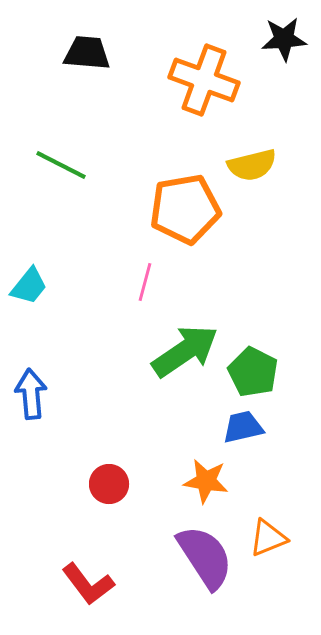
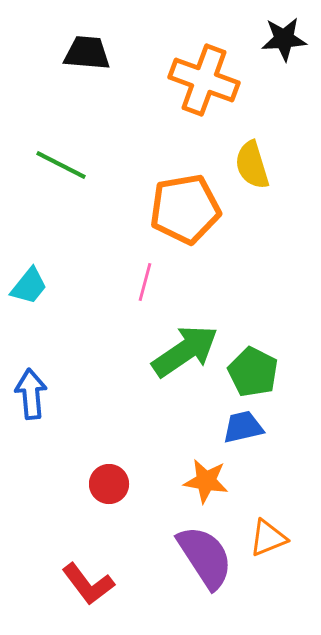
yellow semicircle: rotated 87 degrees clockwise
